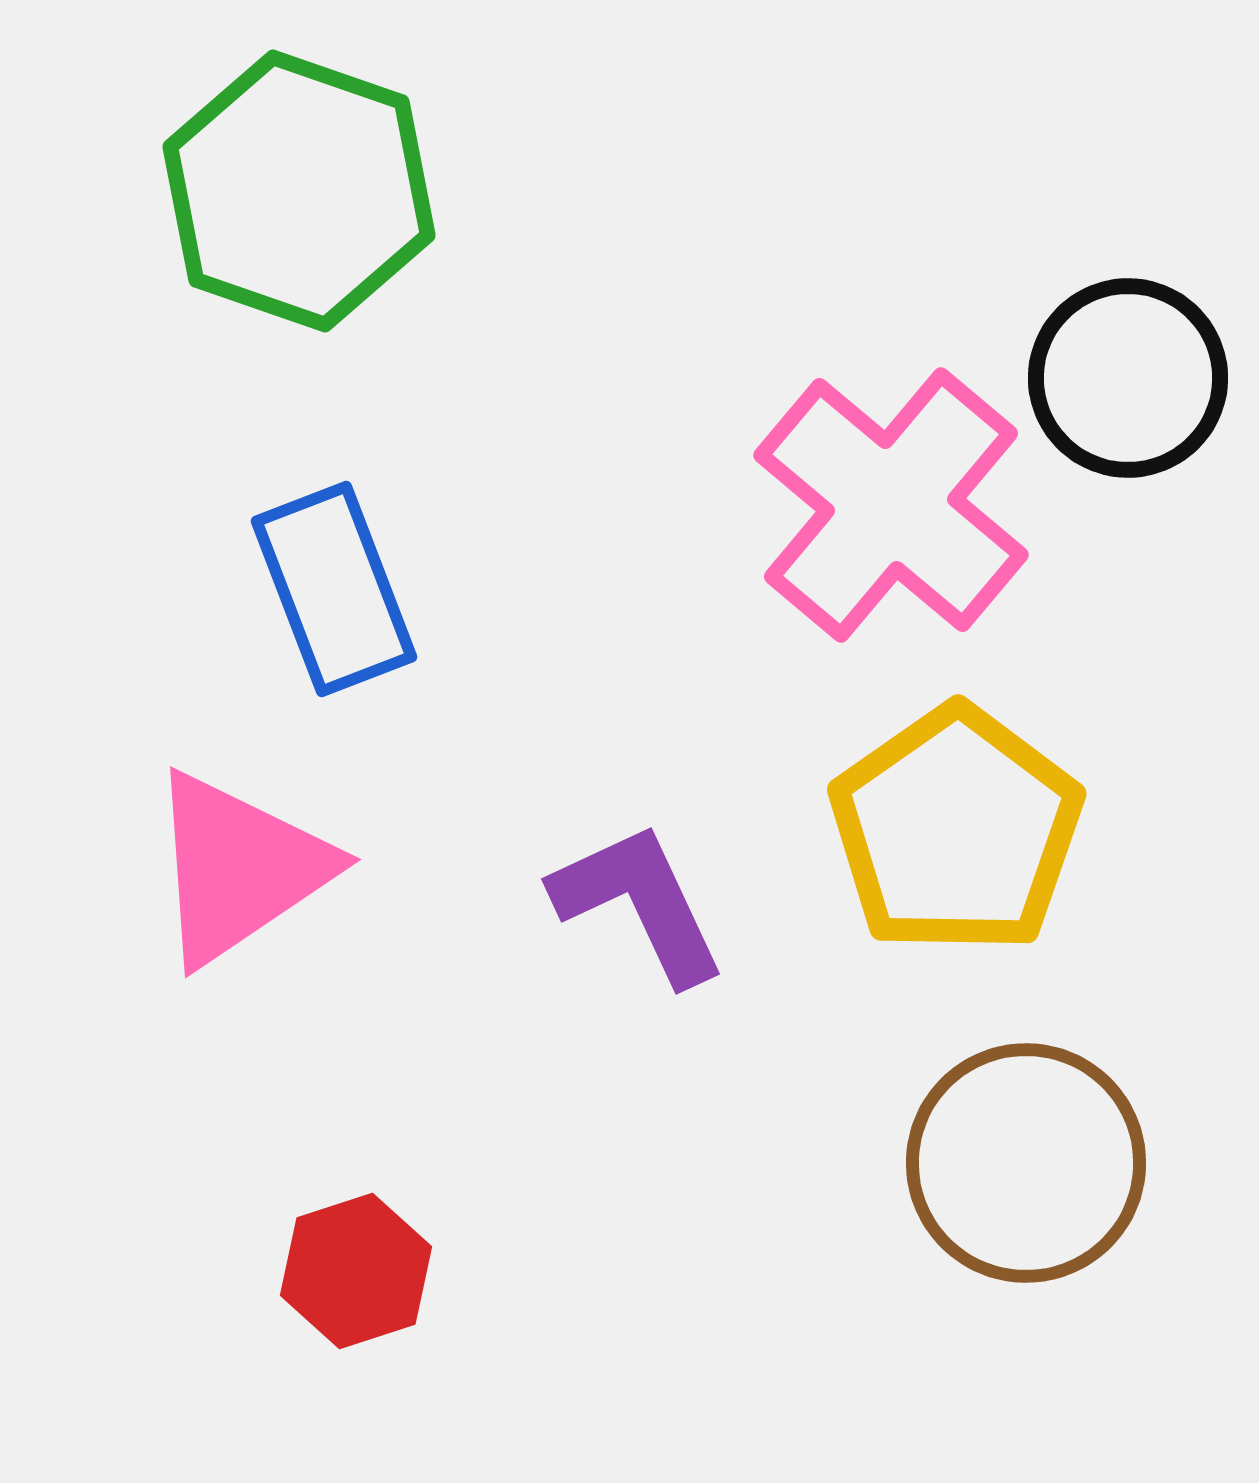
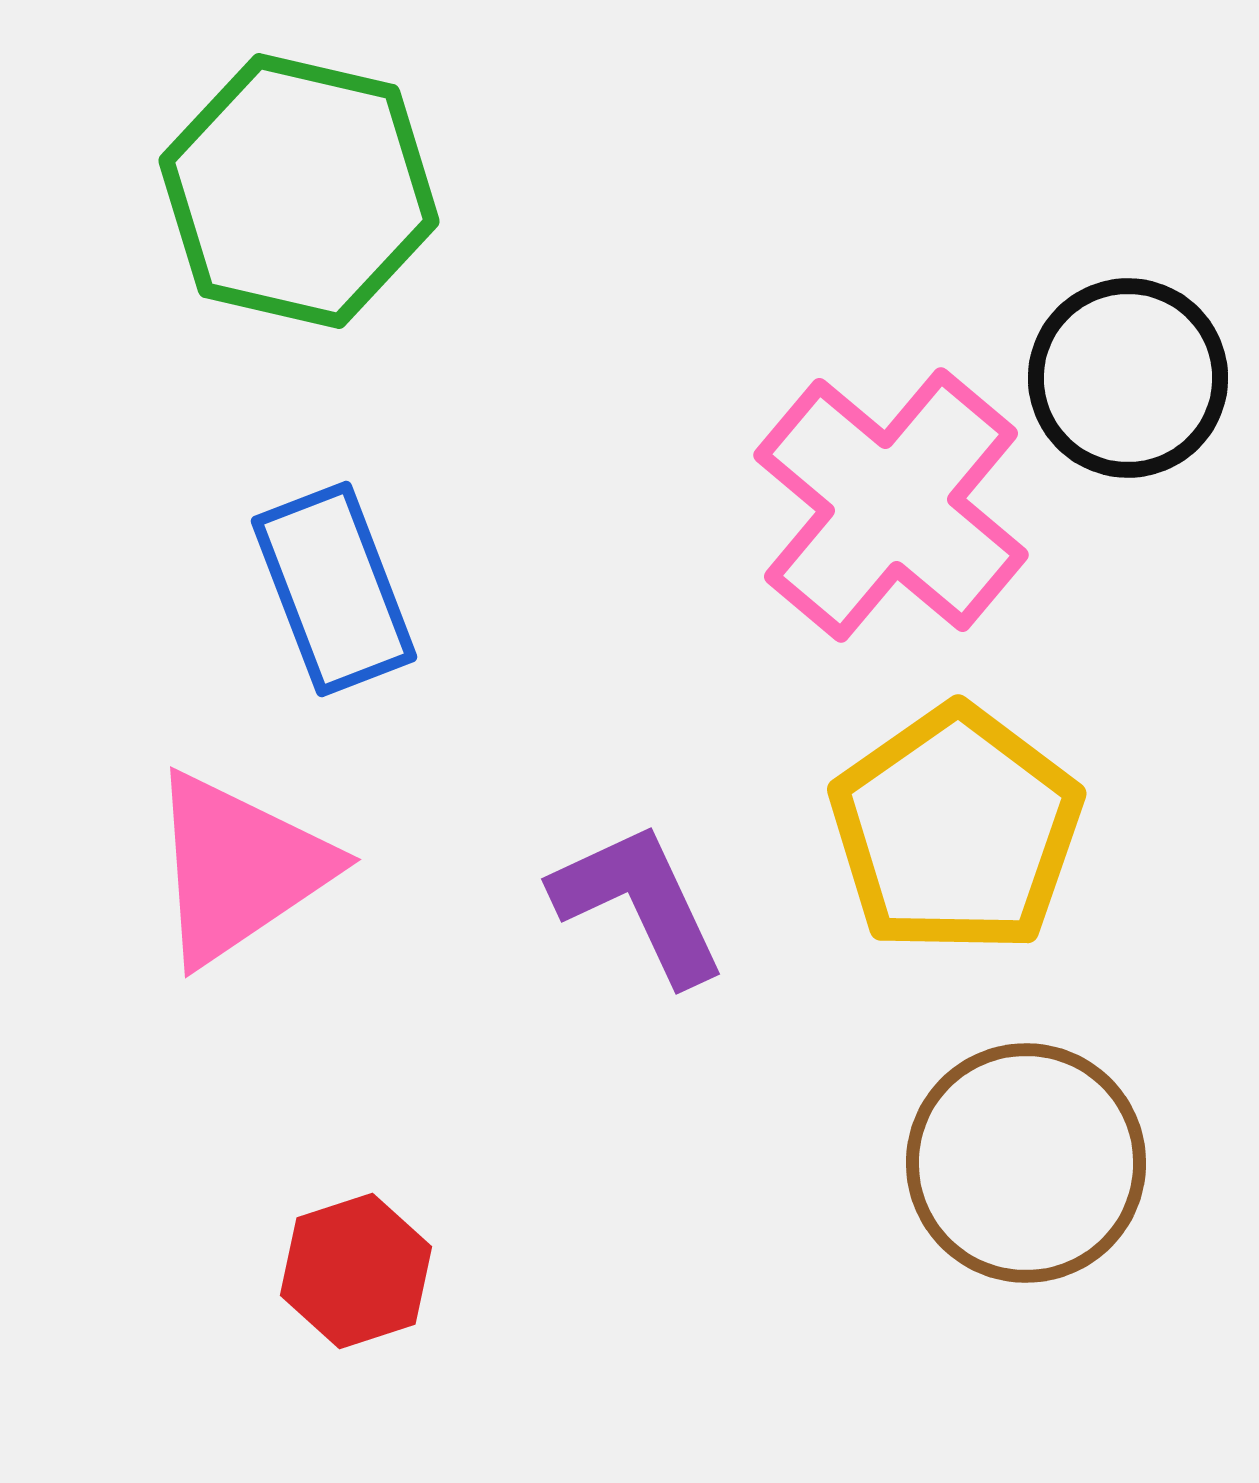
green hexagon: rotated 6 degrees counterclockwise
